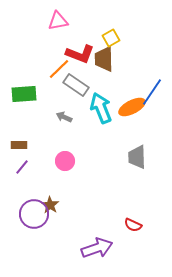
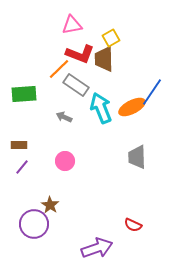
pink triangle: moved 14 px right, 4 px down
purple circle: moved 10 px down
